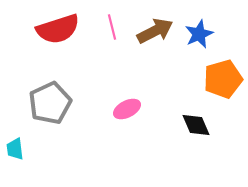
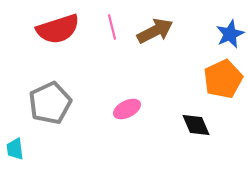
blue star: moved 31 px right
orange pentagon: rotated 9 degrees counterclockwise
